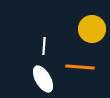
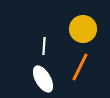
yellow circle: moved 9 px left
orange line: rotated 68 degrees counterclockwise
